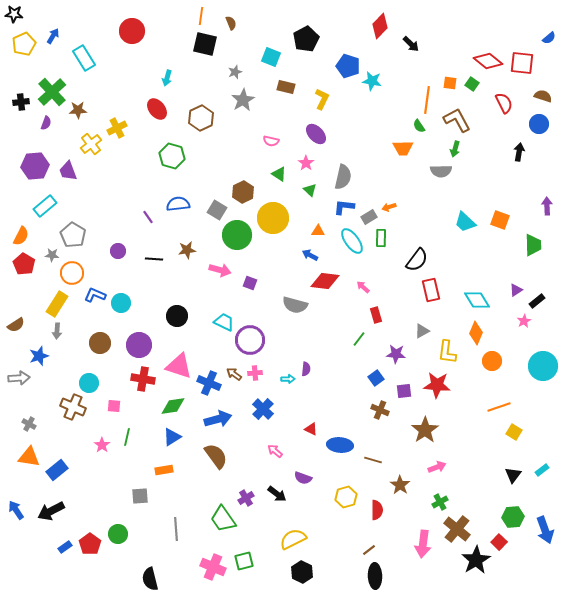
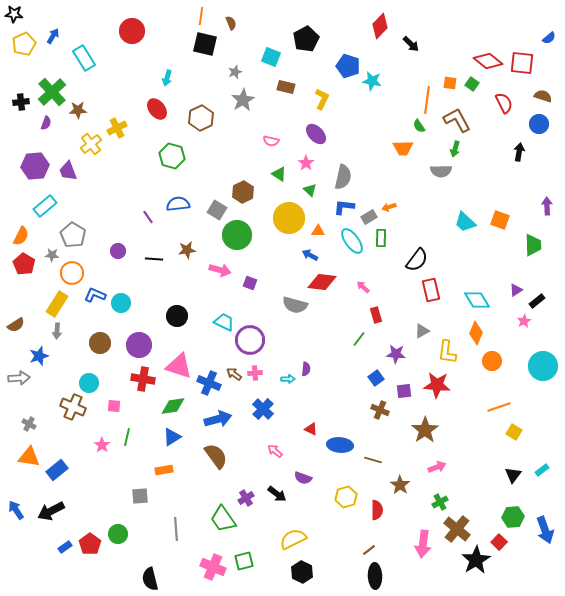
yellow circle at (273, 218): moved 16 px right
red diamond at (325, 281): moved 3 px left, 1 px down
